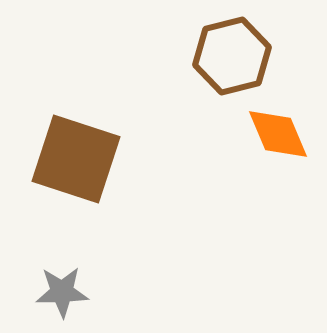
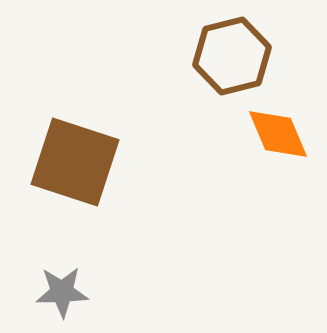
brown square: moved 1 px left, 3 px down
